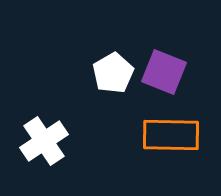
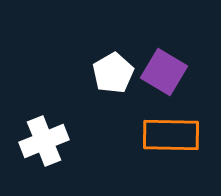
purple square: rotated 9 degrees clockwise
white cross: rotated 12 degrees clockwise
